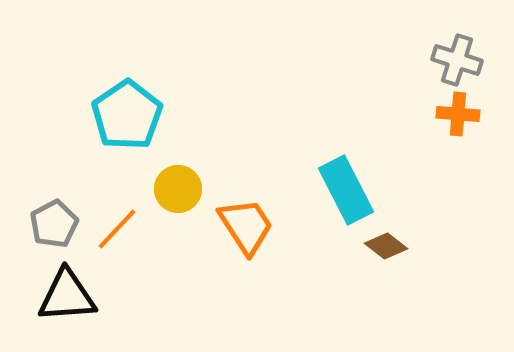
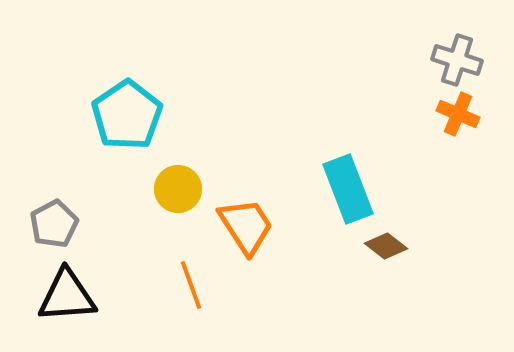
orange cross: rotated 18 degrees clockwise
cyan rectangle: moved 2 px right, 1 px up; rotated 6 degrees clockwise
orange line: moved 74 px right, 56 px down; rotated 63 degrees counterclockwise
